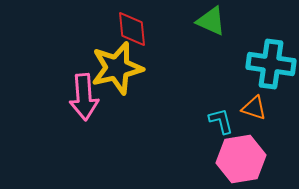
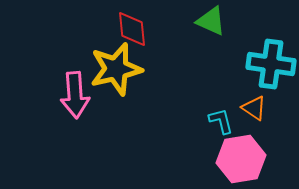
yellow star: moved 1 px left, 1 px down
pink arrow: moved 9 px left, 2 px up
orange triangle: rotated 16 degrees clockwise
